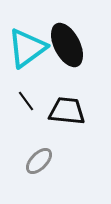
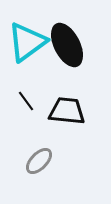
cyan triangle: moved 6 px up
